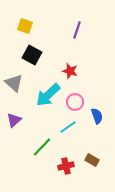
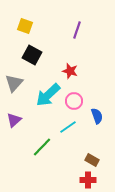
gray triangle: rotated 30 degrees clockwise
pink circle: moved 1 px left, 1 px up
red cross: moved 22 px right, 14 px down; rotated 14 degrees clockwise
